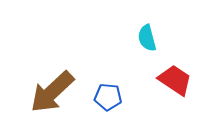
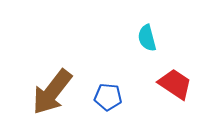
red trapezoid: moved 4 px down
brown arrow: rotated 9 degrees counterclockwise
